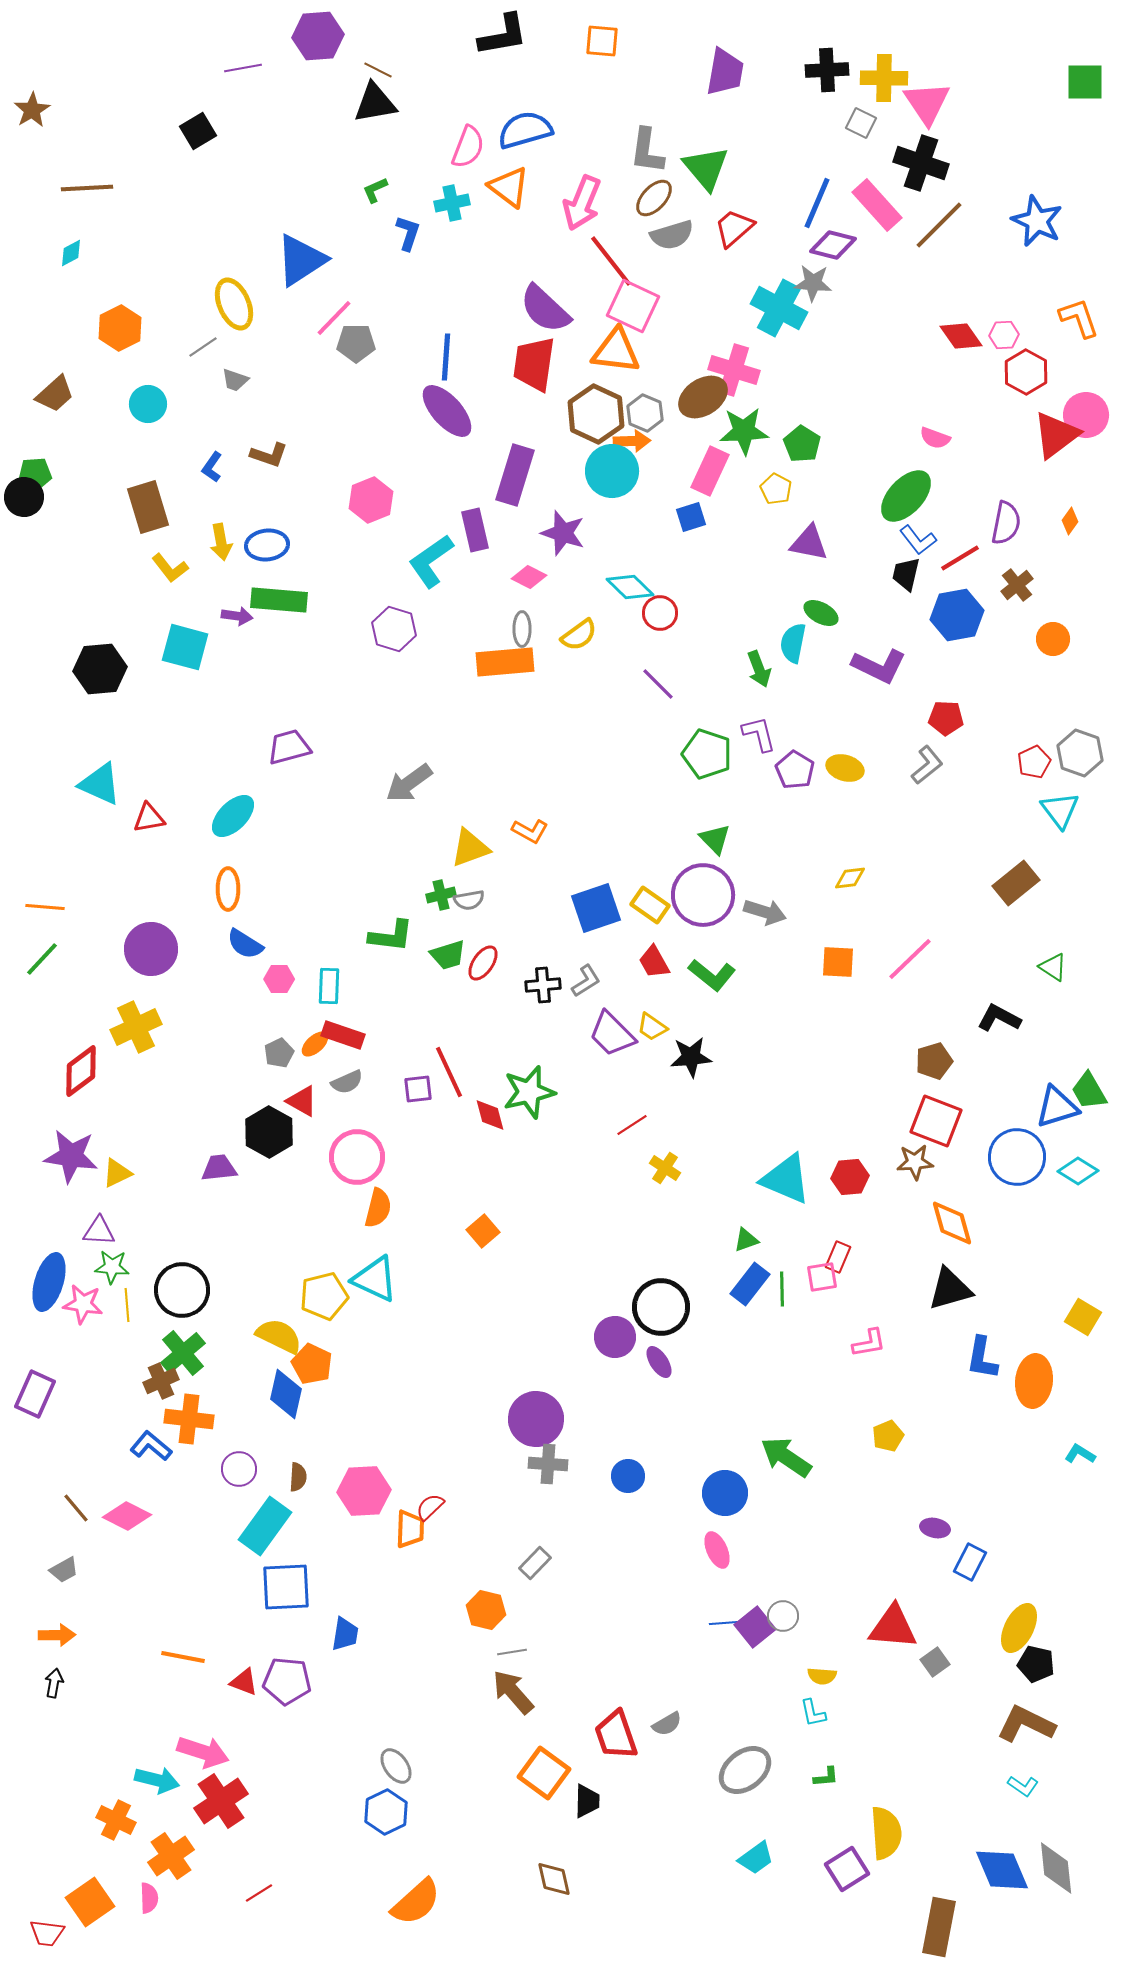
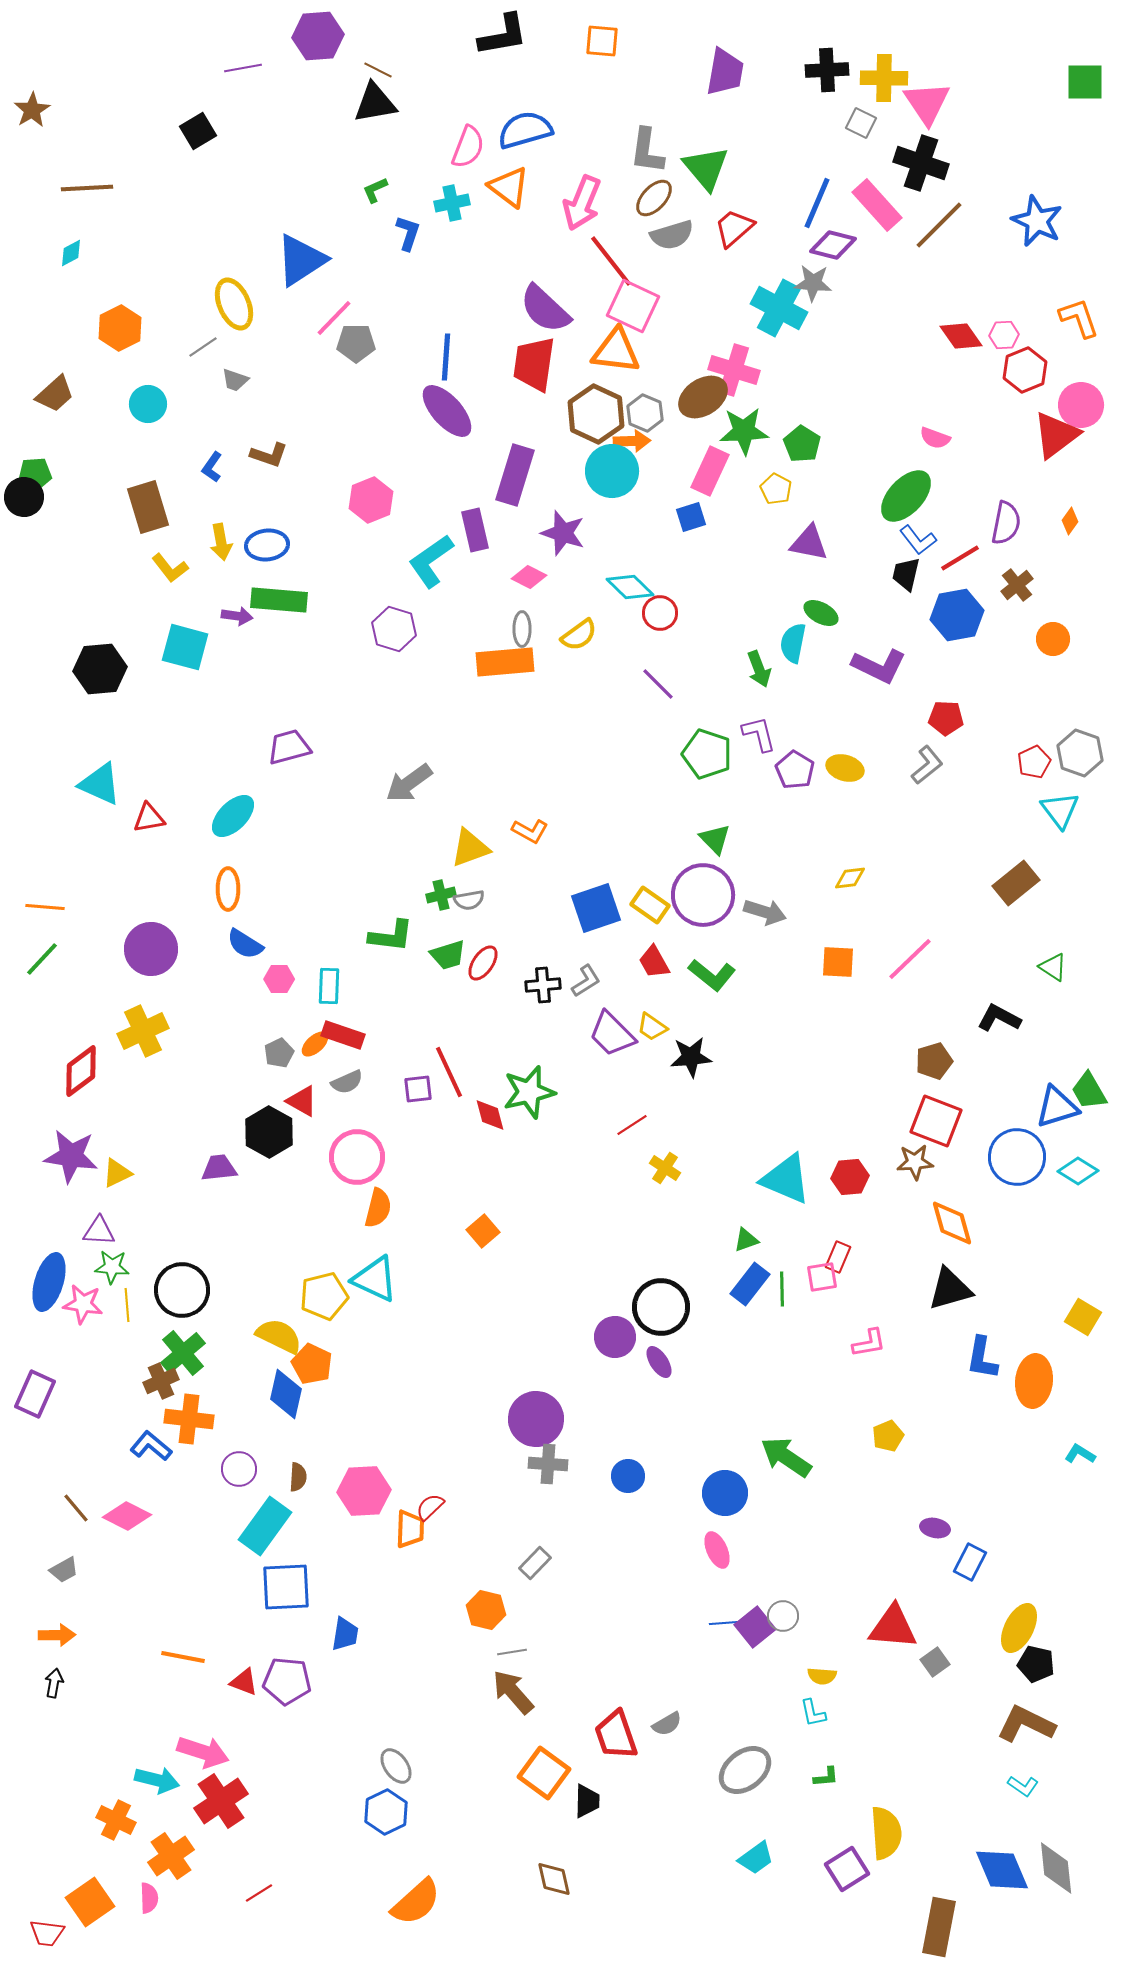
red hexagon at (1026, 372): moved 1 px left, 2 px up; rotated 9 degrees clockwise
pink circle at (1086, 415): moved 5 px left, 10 px up
yellow cross at (136, 1027): moved 7 px right, 4 px down
